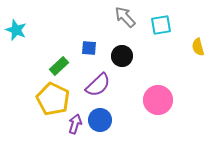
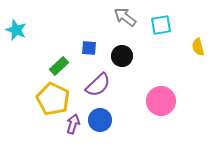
gray arrow: rotated 10 degrees counterclockwise
pink circle: moved 3 px right, 1 px down
purple arrow: moved 2 px left
